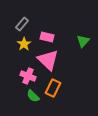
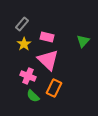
orange rectangle: moved 1 px right
